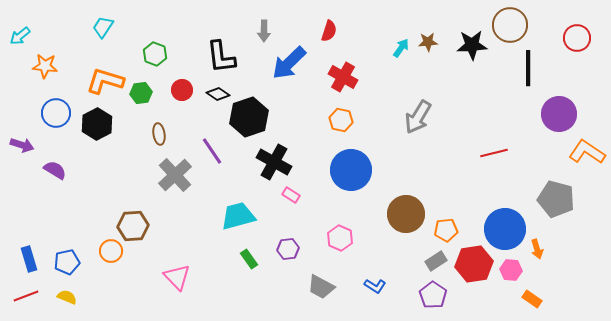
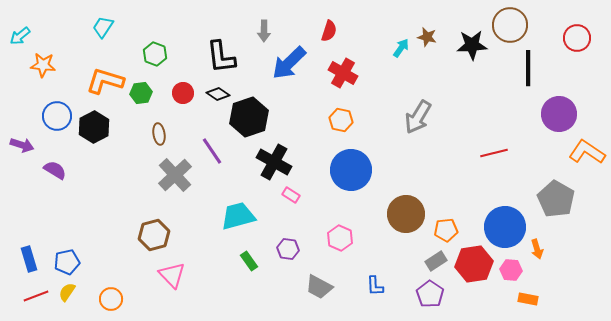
brown star at (428, 42): moved 1 px left, 5 px up; rotated 18 degrees clockwise
orange star at (45, 66): moved 2 px left, 1 px up
red cross at (343, 77): moved 4 px up
red circle at (182, 90): moved 1 px right, 3 px down
blue circle at (56, 113): moved 1 px right, 3 px down
black hexagon at (97, 124): moved 3 px left, 3 px down
gray pentagon at (556, 199): rotated 15 degrees clockwise
brown hexagon at (133, 226): moved 21 px right, 9 px down; rotated 12 degrees counterclockwise
blue circle at (505, 229): moved 2 px up
purple hexagon at (288, 249): rotated 15 degrees clockwise
orange circle at (111, 251): moved 48 px down
green rectangle at (249, 259): moved 2 px down
pink triangle at (177, 277): moved 5 px left, 2 px up
blue L-shape at (375, 286): rotated 55 degrees clockwise
gray trapezoid at (321, 287): moved 2 px left
purple pentagon at (433, 295): moved 3 px left, 1 px up
red line at (26, 296): moved 10 px right
yellow semicircle at (67, 297): moved 5 px up; rotated 78 degrees counterclockwise
orange rectangle at (532, 299): moved 4 px left; rotated 24 degrees counterclockwise
